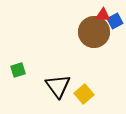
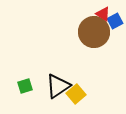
red triangle: moved 1 px up; rotated 28 degrees clockwise
green square: moved 7 px right, 16 px down
black triangle: rotated 32 degrees clockwise
yellow square: moved 8 px left
